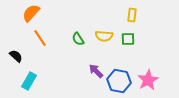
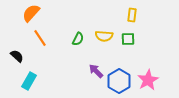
green semicircle: rotated 120 degrees counterclockwise
black semicircle: moved 1 px right
blue hexagon: rotated 20 degrees clockwise
